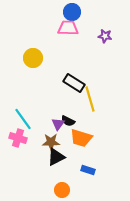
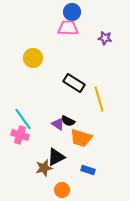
purple star: moved 2 px down
yellow line: moved 9 px right
purple triangle: rotated 32 degrees counterclockwise
pink cross: moved 2 px right, 3 px up
brown star: moved 7 px left, 26 px down; rotated 12 degrees counterclockwise
